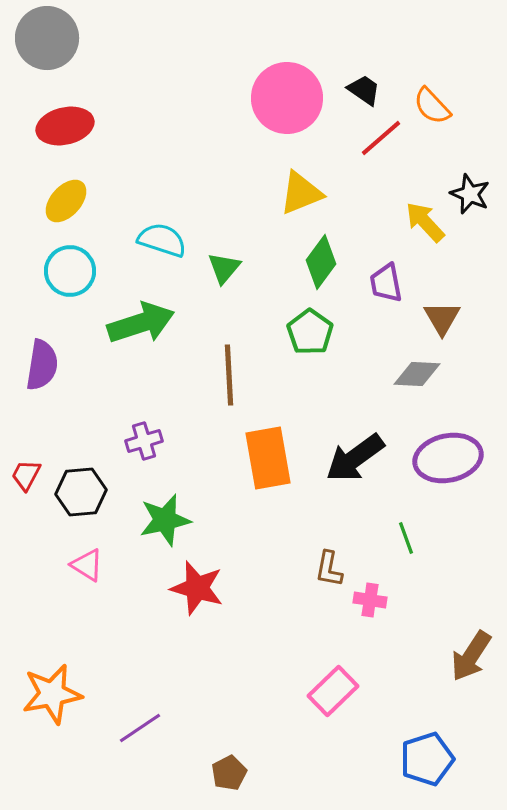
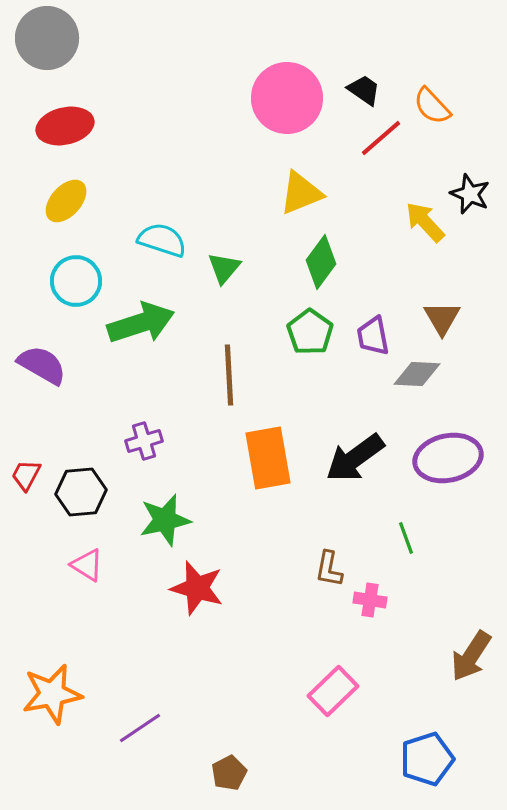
cyan circle: moved 6 px right, 10 px down
purple trapezoid: moved 13 px left, 53 px down
purple semicircle: rotated 69 degrees counterclockwise
